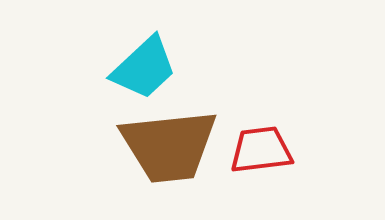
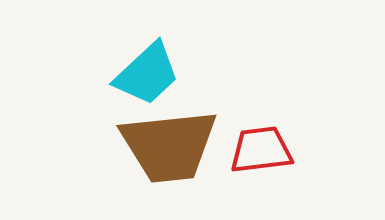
cyan trapezoid: moved 3 px right, 6 px down
